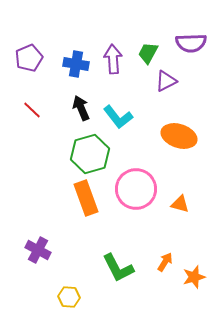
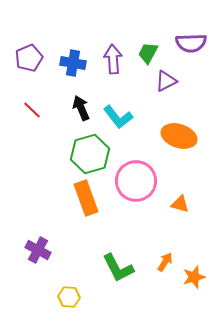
blue cross: moved 3 px left, 1 px up
pink circle: moved 8 px up
